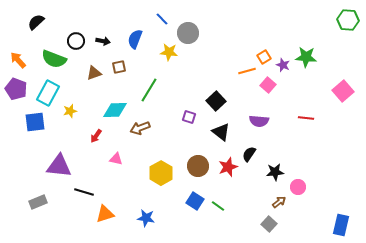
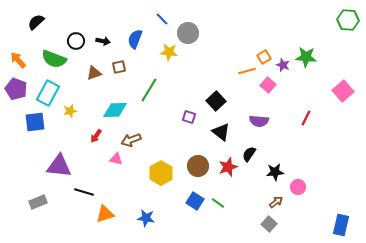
red line at (306, 118): rotated 70 degrees counterclockwise
brown arrow at (140, 128): moved 9 px left, 12 px down
brown arrow at (279, 202): moved 3 px left
green line at (218, 206): moved 3 px up
